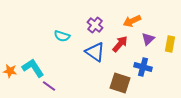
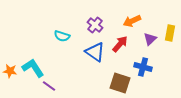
purple triangle: moved 2 px right
yellow rectangle: moved 11 px up
